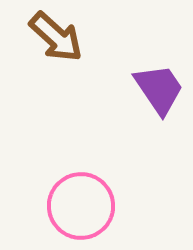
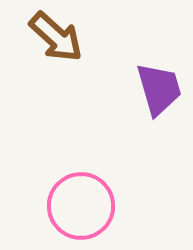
purple trapezoid: rotated 18 degrees clockwise
